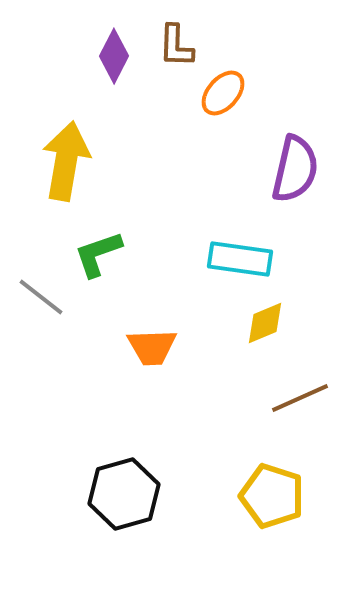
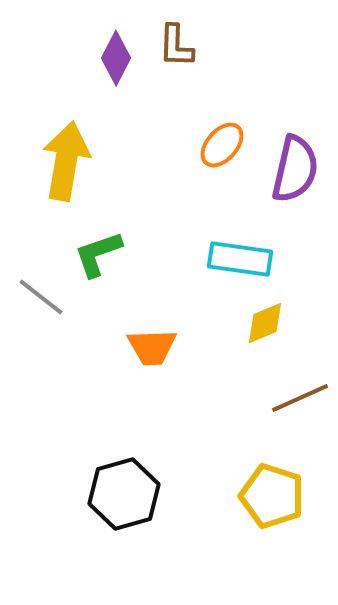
purple diamond: moved 2 px right, 2 px down
orange ellipse: moved 1 px left, 52 px down
